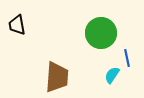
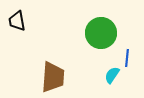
black trapezoid: moved 4 px up
blue line: rotated 18 degrees clockwise
brown trapezoid: moved 4 px left
